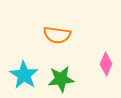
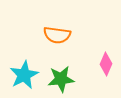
cyan star: rotated 12 degrees clockwise
